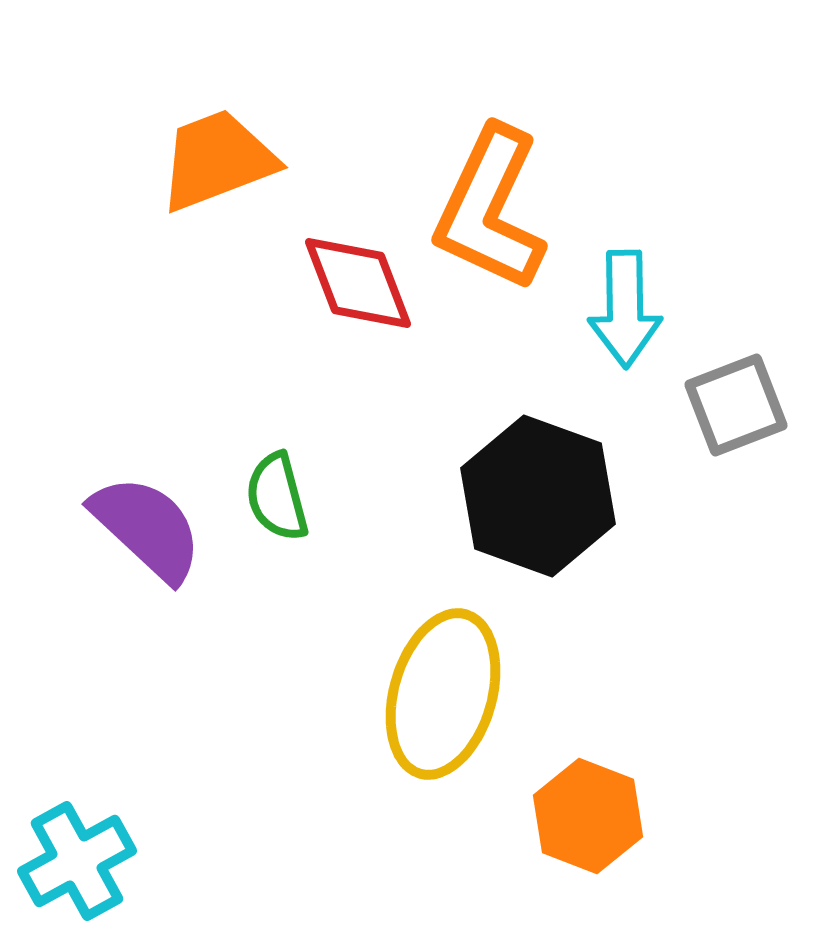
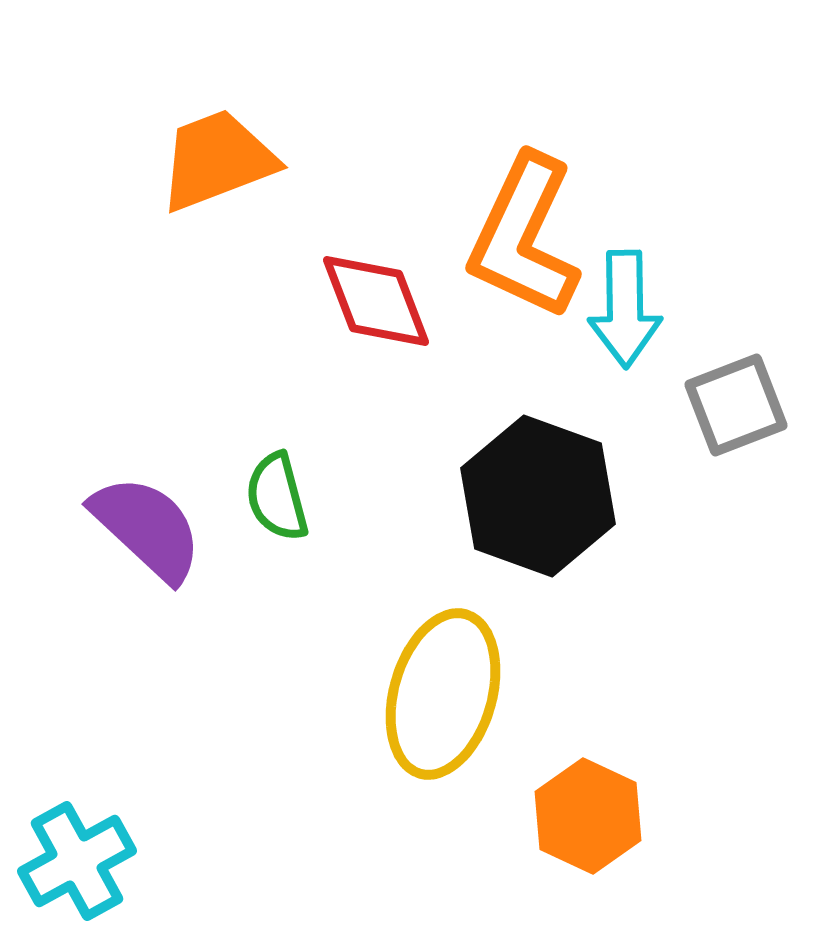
orange L-shape: moved 34 px right, 28 px down
red diamond: moved 18 px right, 18 px down
orange hexagon: rotated 4 degrees clockwise
